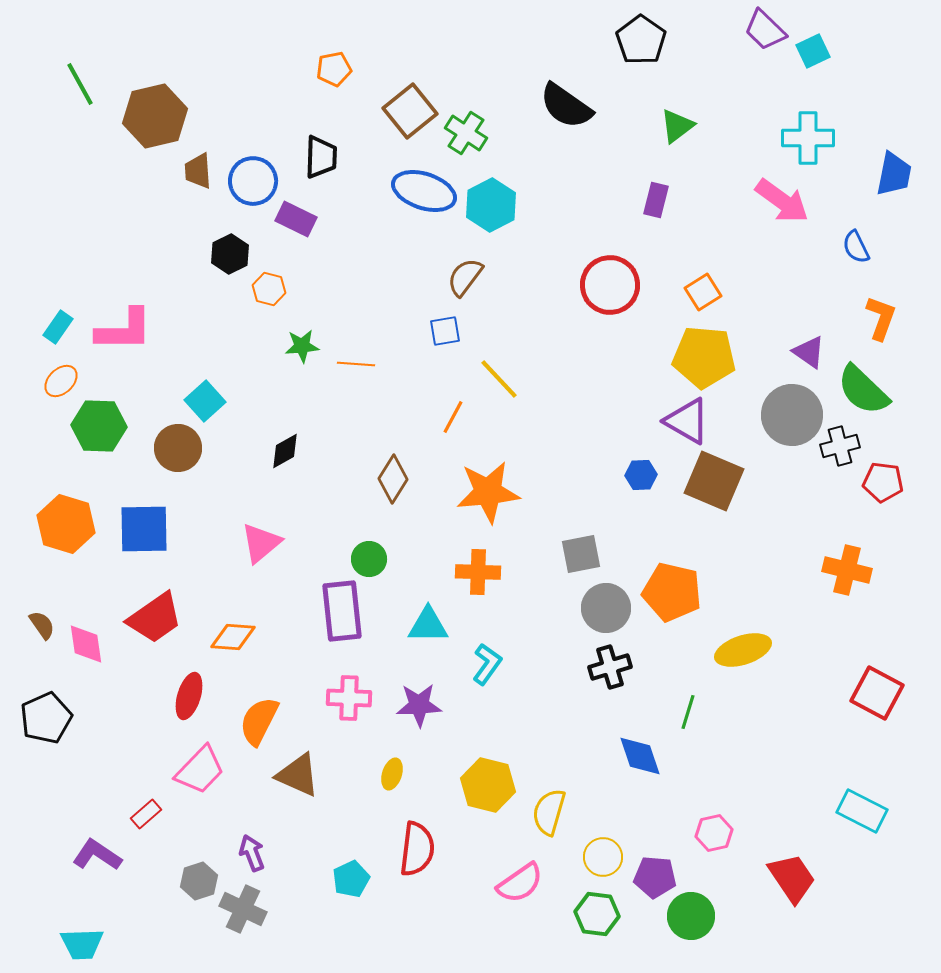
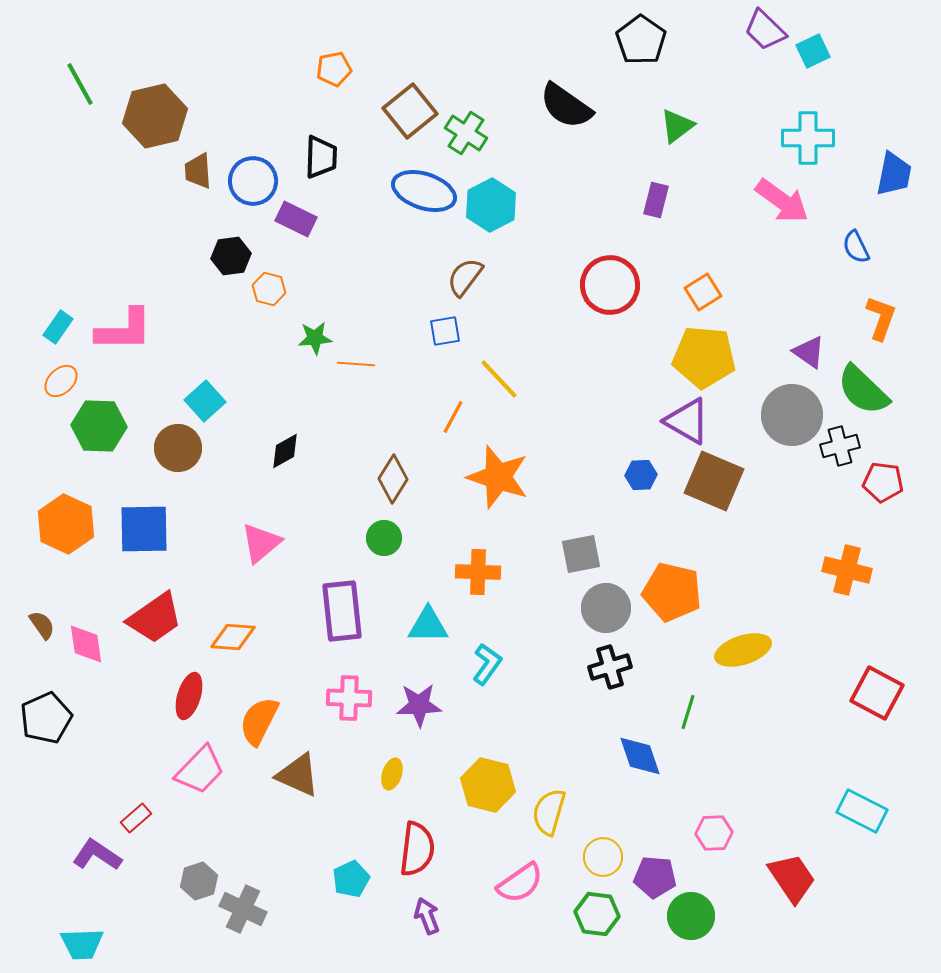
black hexagon at (230, 254): moved 1 px right, 2 px down; rotated 18 degrees clockwise
green star at (302, 346): moved 13 px right, 8 px up
orange star at (488, 492): moved 10 px right, 15 px up; rotated 24 degrees clockwise
orange hexagon at (66, 524): rotated 8 degrees clockwise
green circle at (369, 559): moved 15 px right, 21 px up
red rectangle at (146, 814): moved 10 px left, 4 px down
pink hexagon at (714, 833): rotated 9 degrees clockwise
purple arrow at (252, 853): moved 175 px right, 63 px down
